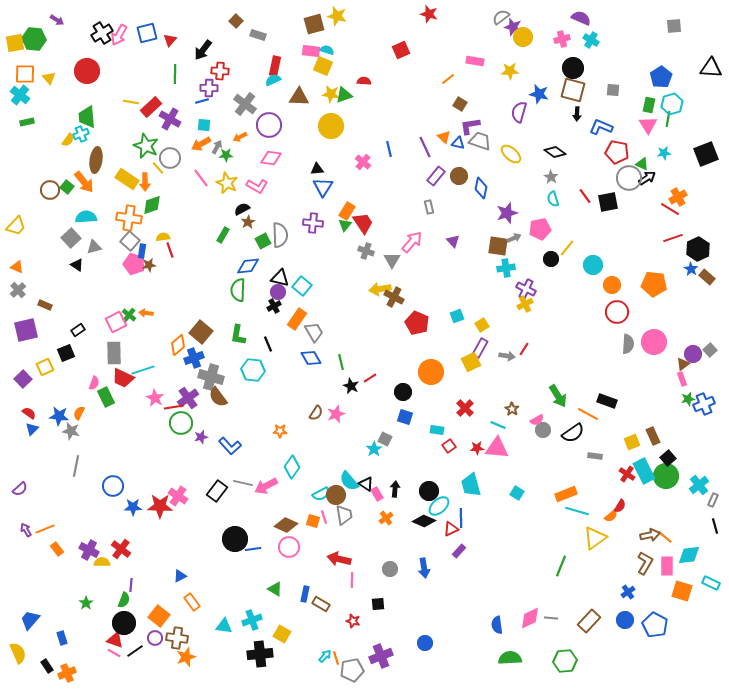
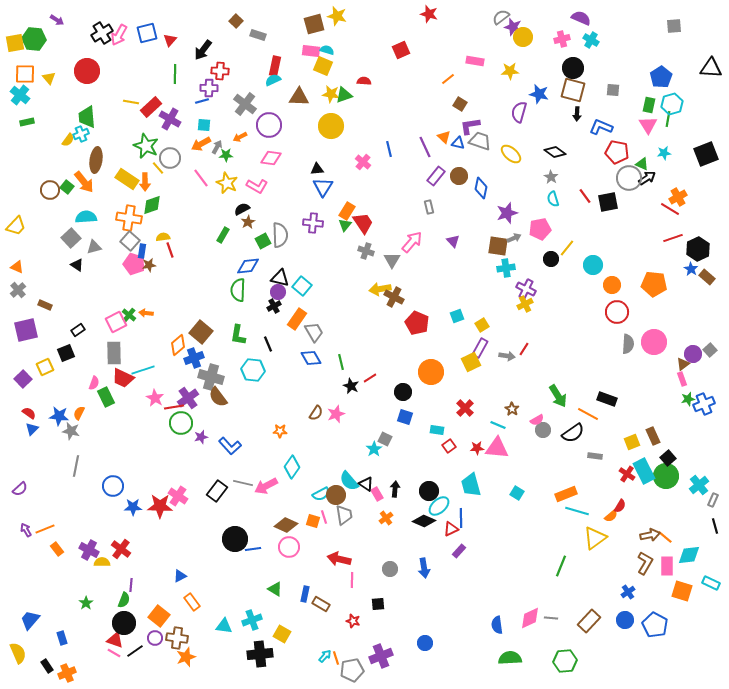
black rectangle at (607, 401): moved 2 px up
